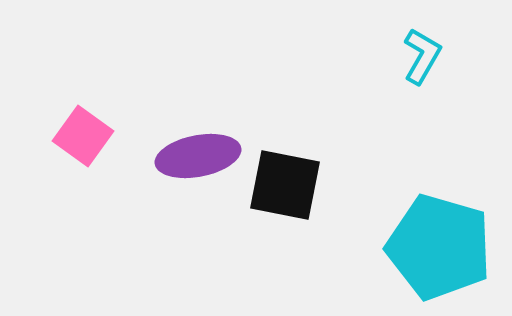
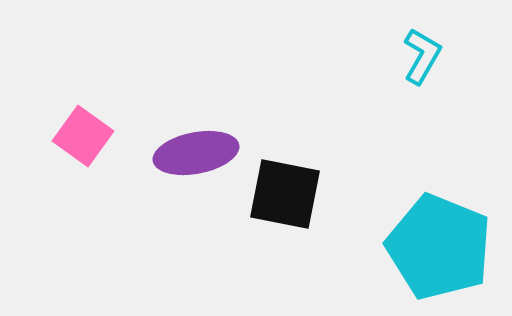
purple ellipse: moved 2 px left, 3 px up
black square: moved 9 px down
cyan pentagon: rotated 6 degrees clockwise
